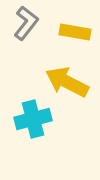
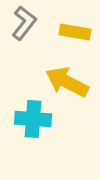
gray L-shape: moved 2 px left
cyan cross: rotated 18 degrees clockwise
